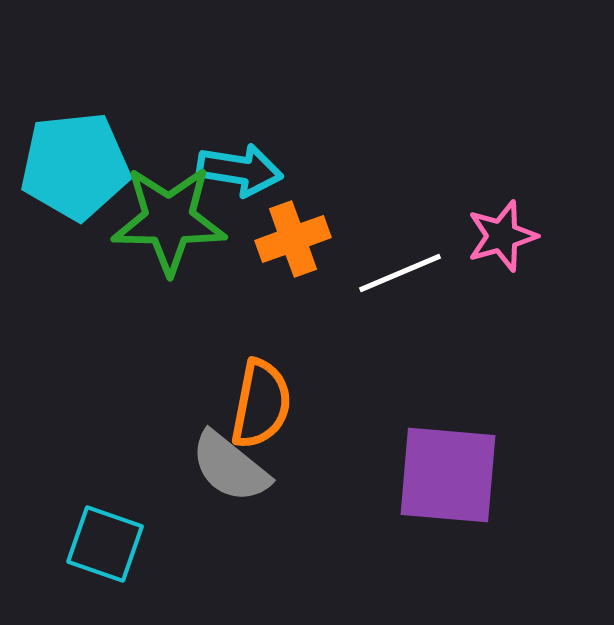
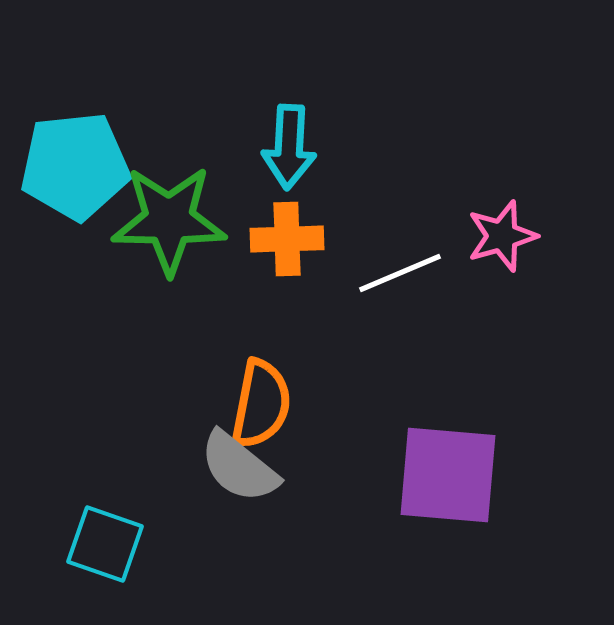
cyan arrow: moved 49 px right, 23 px up; rotated 84 degrees clockwise
orange cross: moved 6 px left; rotated 18 degrees clockwise
gray semicircle: moved 9 px right
